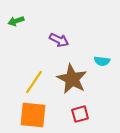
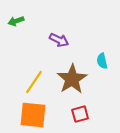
cyan semicircle: rotated 70 degrees clockwise
brown star: rotated 12 degrees clockwise
